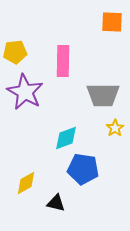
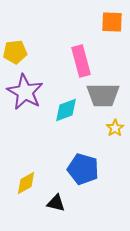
pink rectangle: moved 18 px right; rotated 16 degrees counterclockwise
cyan diamond: moved 28 px up
blue pentagon: rotated 8 degrees clockwise
